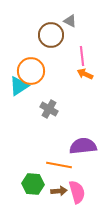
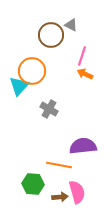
gray triangle: moved 1 px right, 4 px down
pink line: rotated 24 degrees clockwise
orange circle: moved 1 px right
cyan triangle: rotated 15 degrees counterclockwise
brown arrow: moved 1 px right, 6 px down
